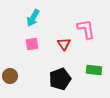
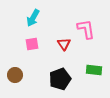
brown circle: moved 5 px right, 1 px up
